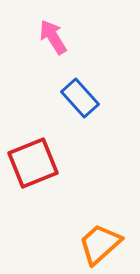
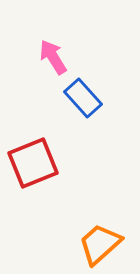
pink arrow: moved 20 px down
blue rectangle: moved 3 px right
